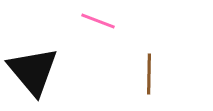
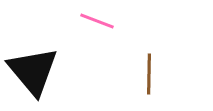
pink line: moved 1 px left
